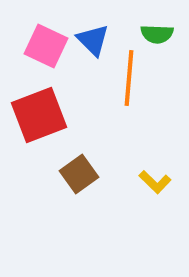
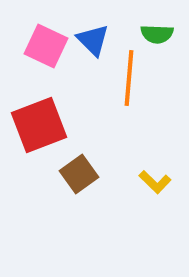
red square: moved 10 px down
